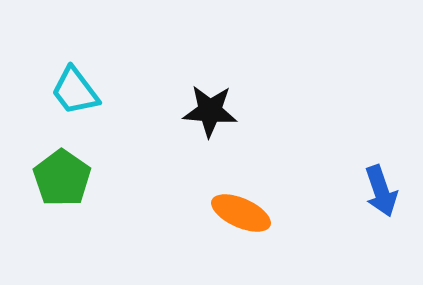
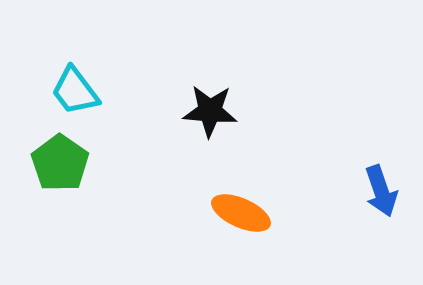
green pentagon: moved 2 px left, 15 px up
